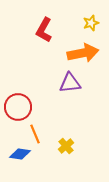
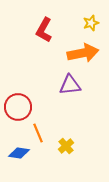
purple triangle: moved 2 px down
orange line: moved 3 px right, 1 px up
blue diamond: moved 1 px left, 1 px up
